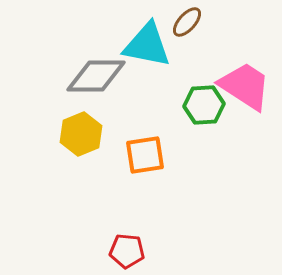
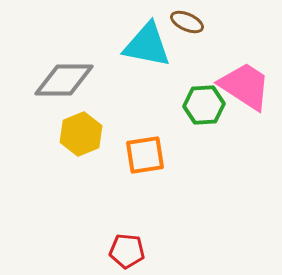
brown ellipse: rotated 72 degrees clockwise
gray diamond: moved 32 px left, 4 px down
